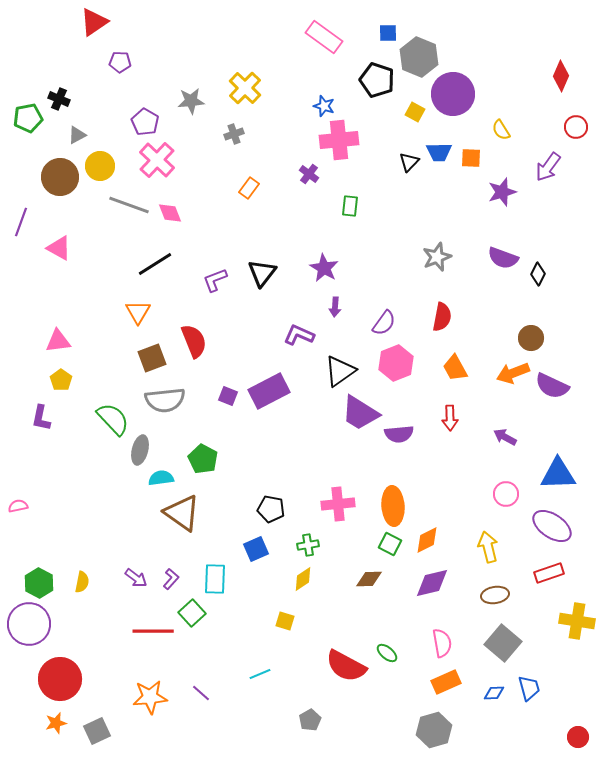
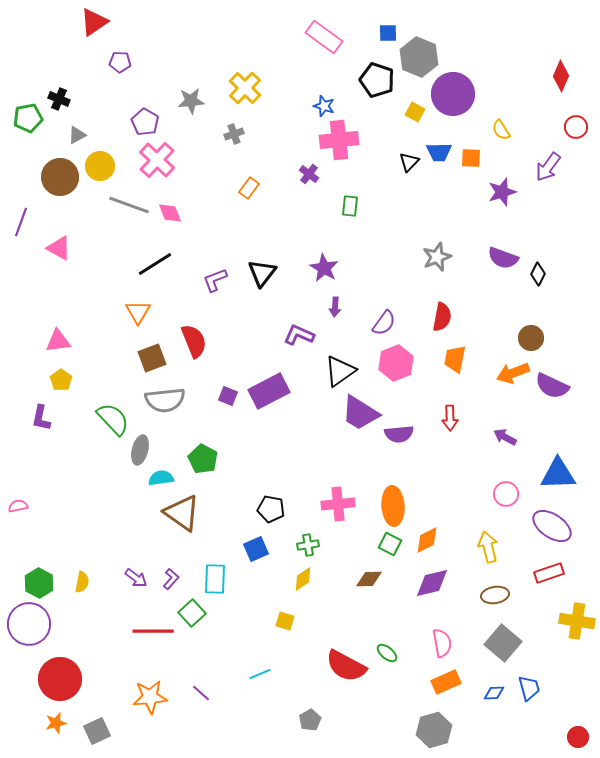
orange trapezoid at (455, 368): moved 9 px up; rotated 40 degrees clockwise
